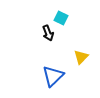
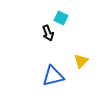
yellow triangle: moved 4 px down
blue triangle: rotated 30 degrees clockwise
